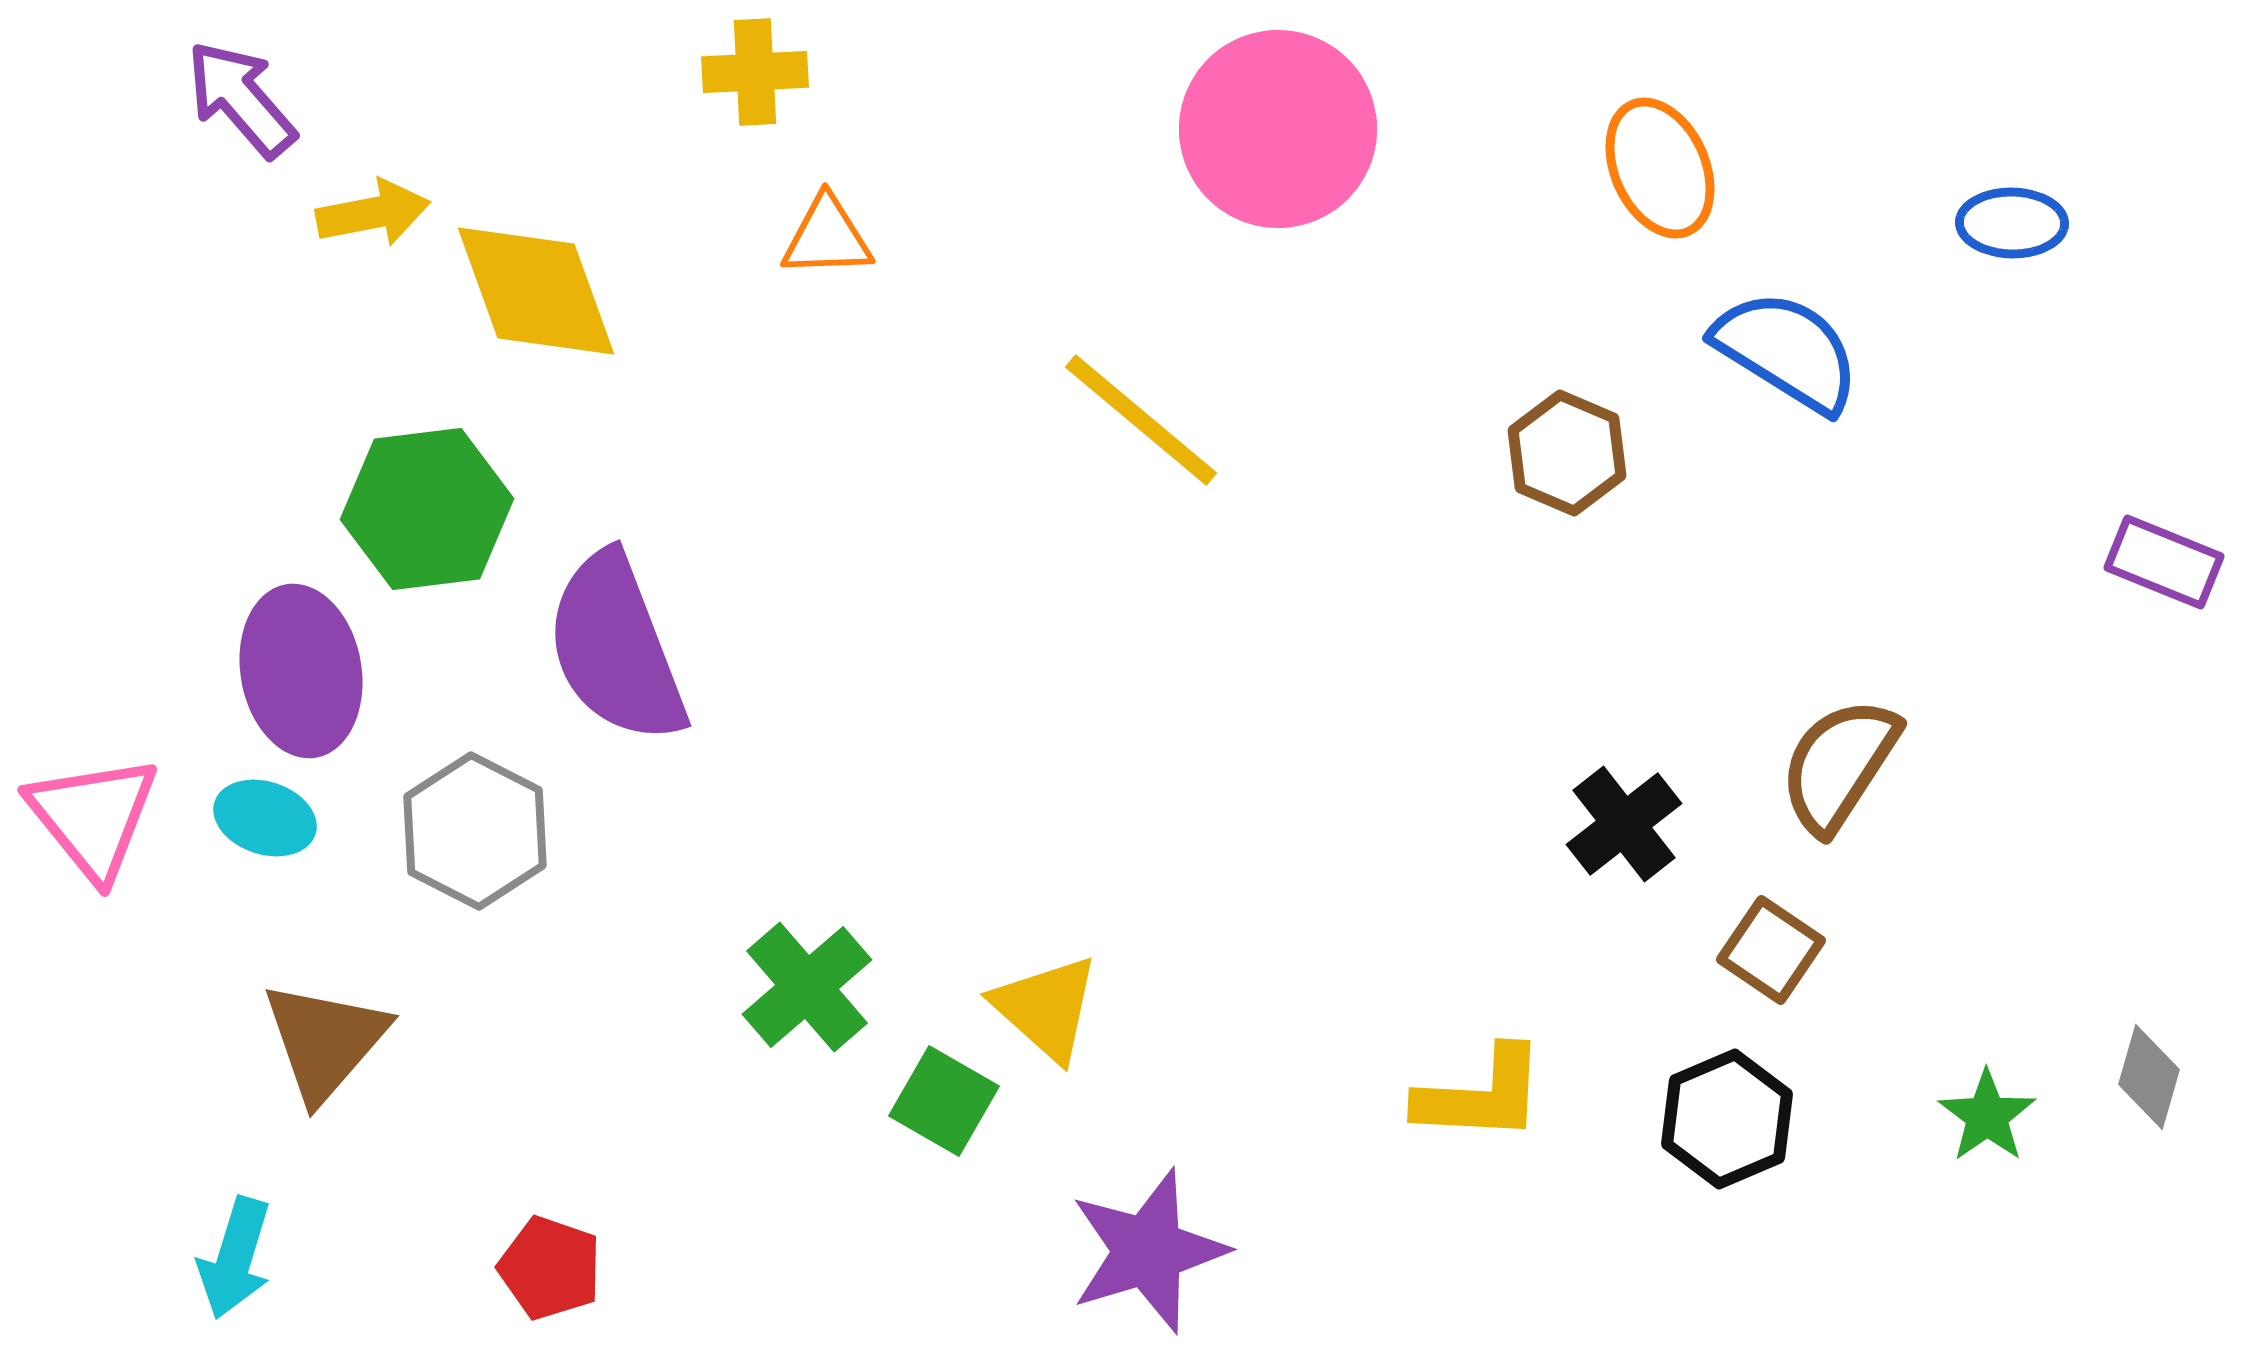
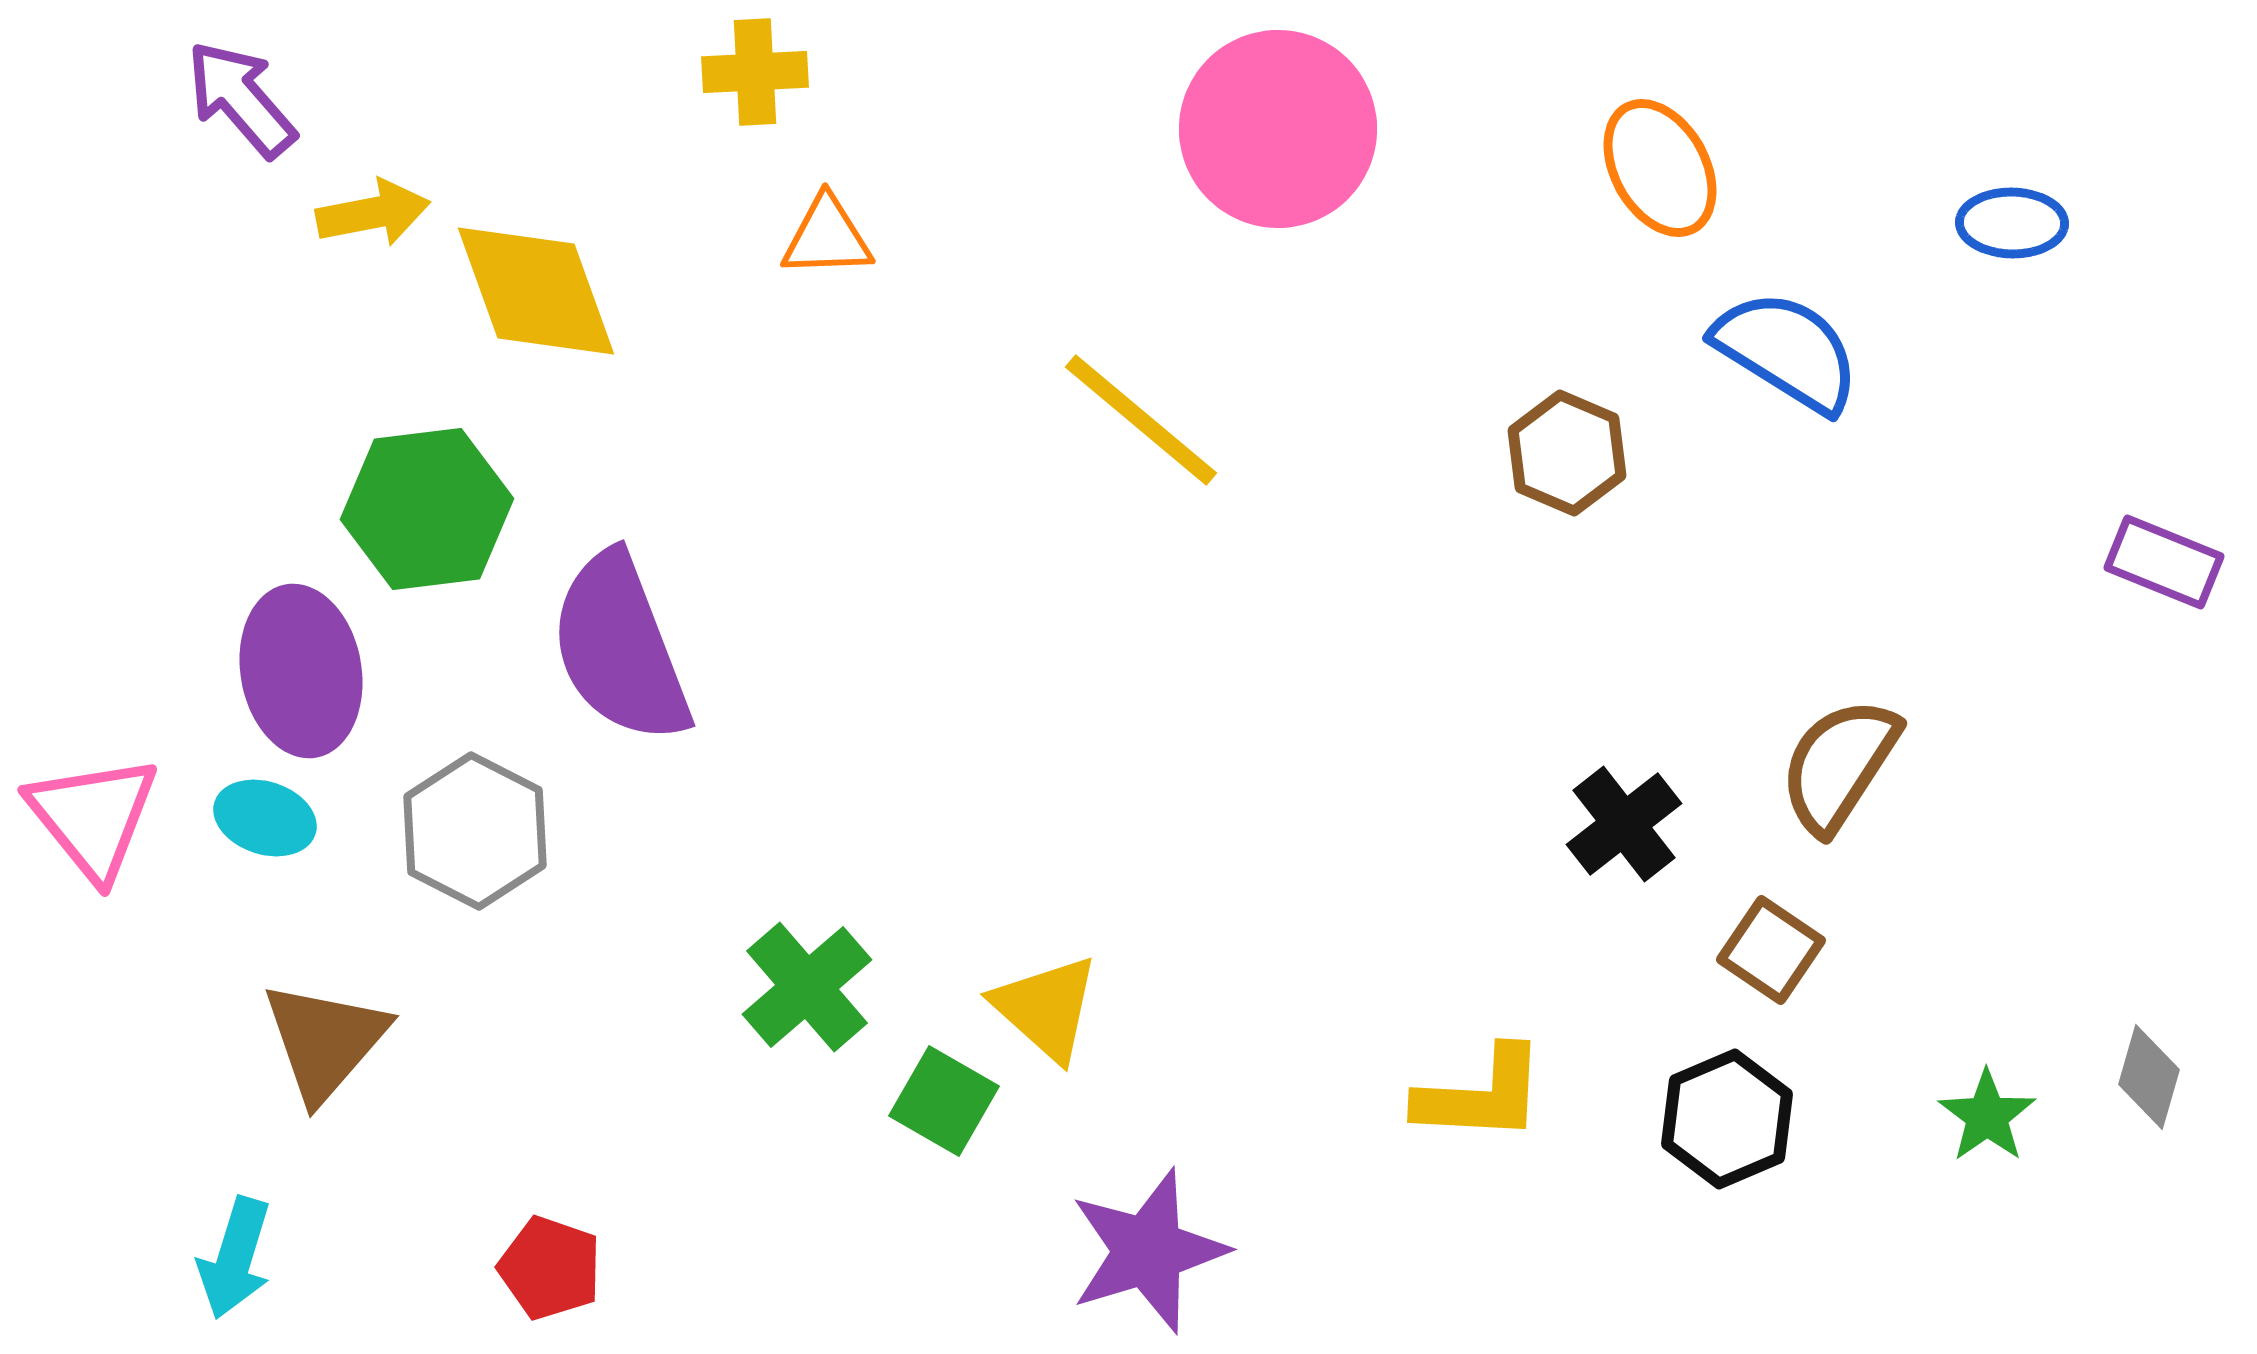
orange ellipse: rotated 5 degrees counterclockwise
purple semicircle: moved 4 px right
